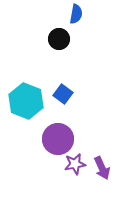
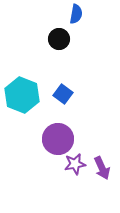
cyan hexagon: moved 4 px left, 6 px up
